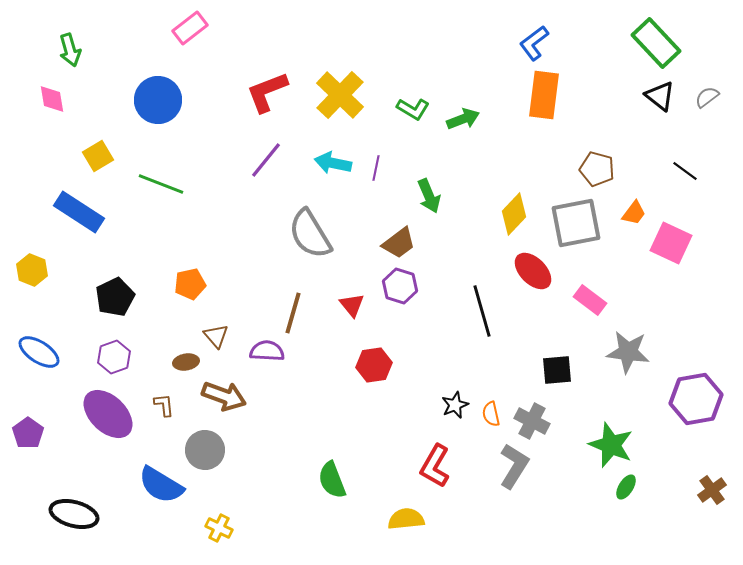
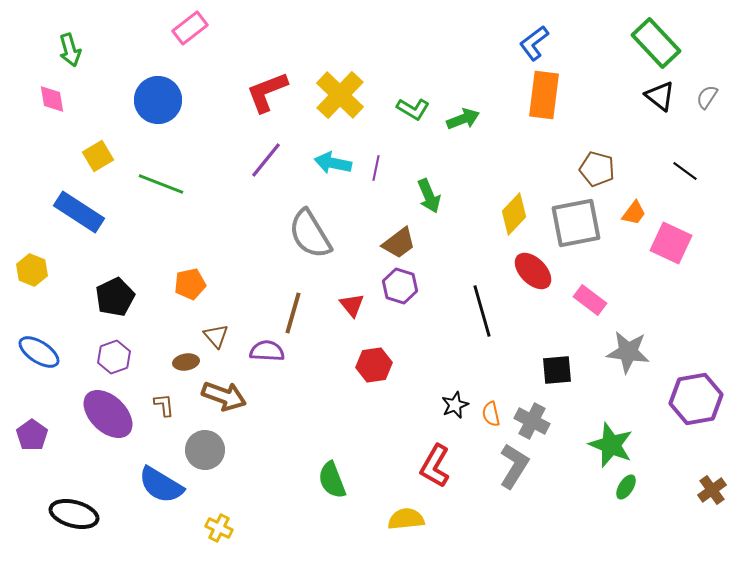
gray semicircle at (707, 97): rotated 20 degrees counterclockwise
purple pentagon at (28, 433): moved 4 px right, 2 px down
